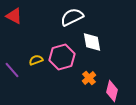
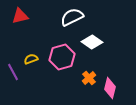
red triangle: moved 6 px right; rotated 42 degrees counterclockwise
white diamond: rotated 45 degrees counterclockwise
yellow semicircle: moved 5 px left, 1 px up
purple line: moved 1 px right, 2 px down; rotated 12 degrees clockwise
pink diamond: moved 2 px left, 3 px up
